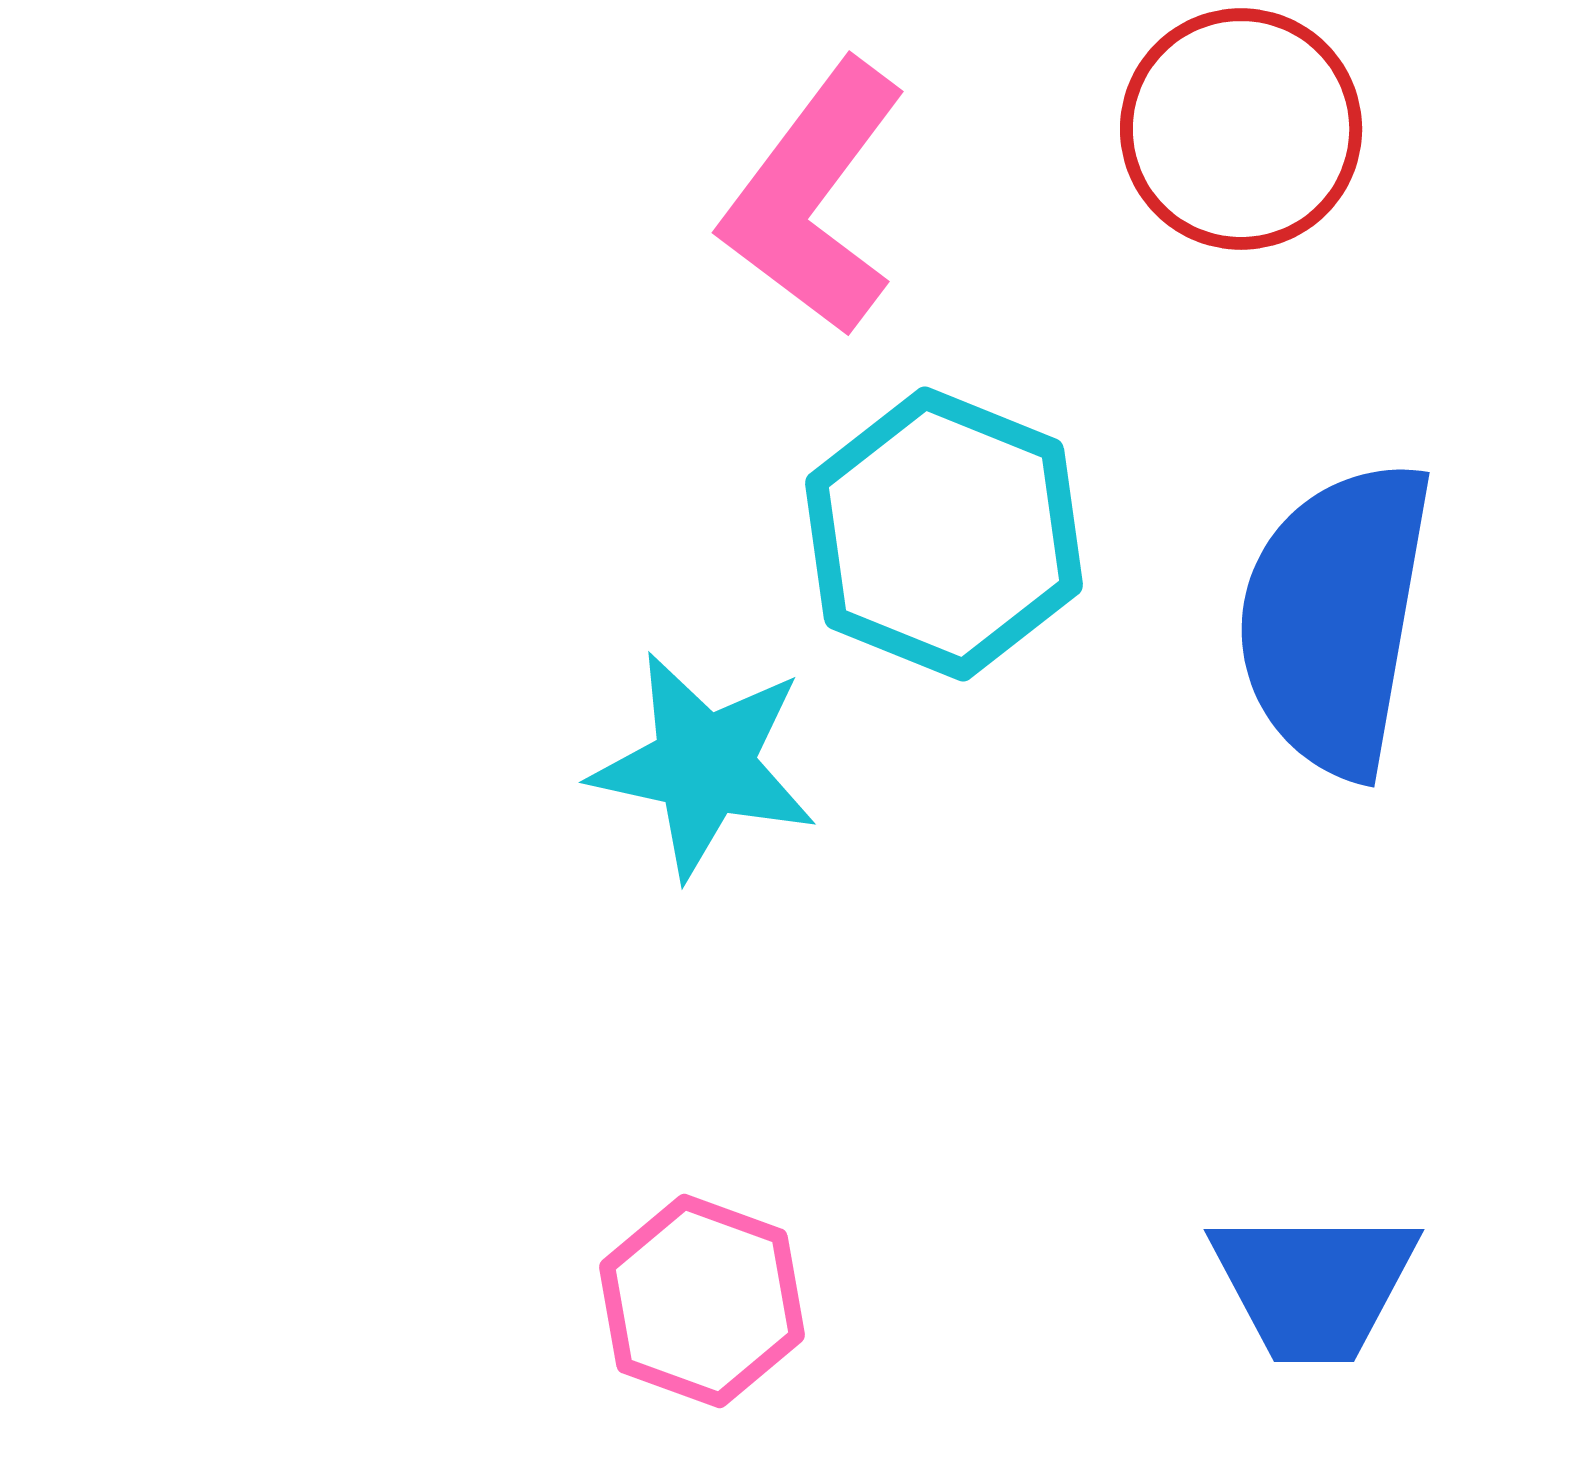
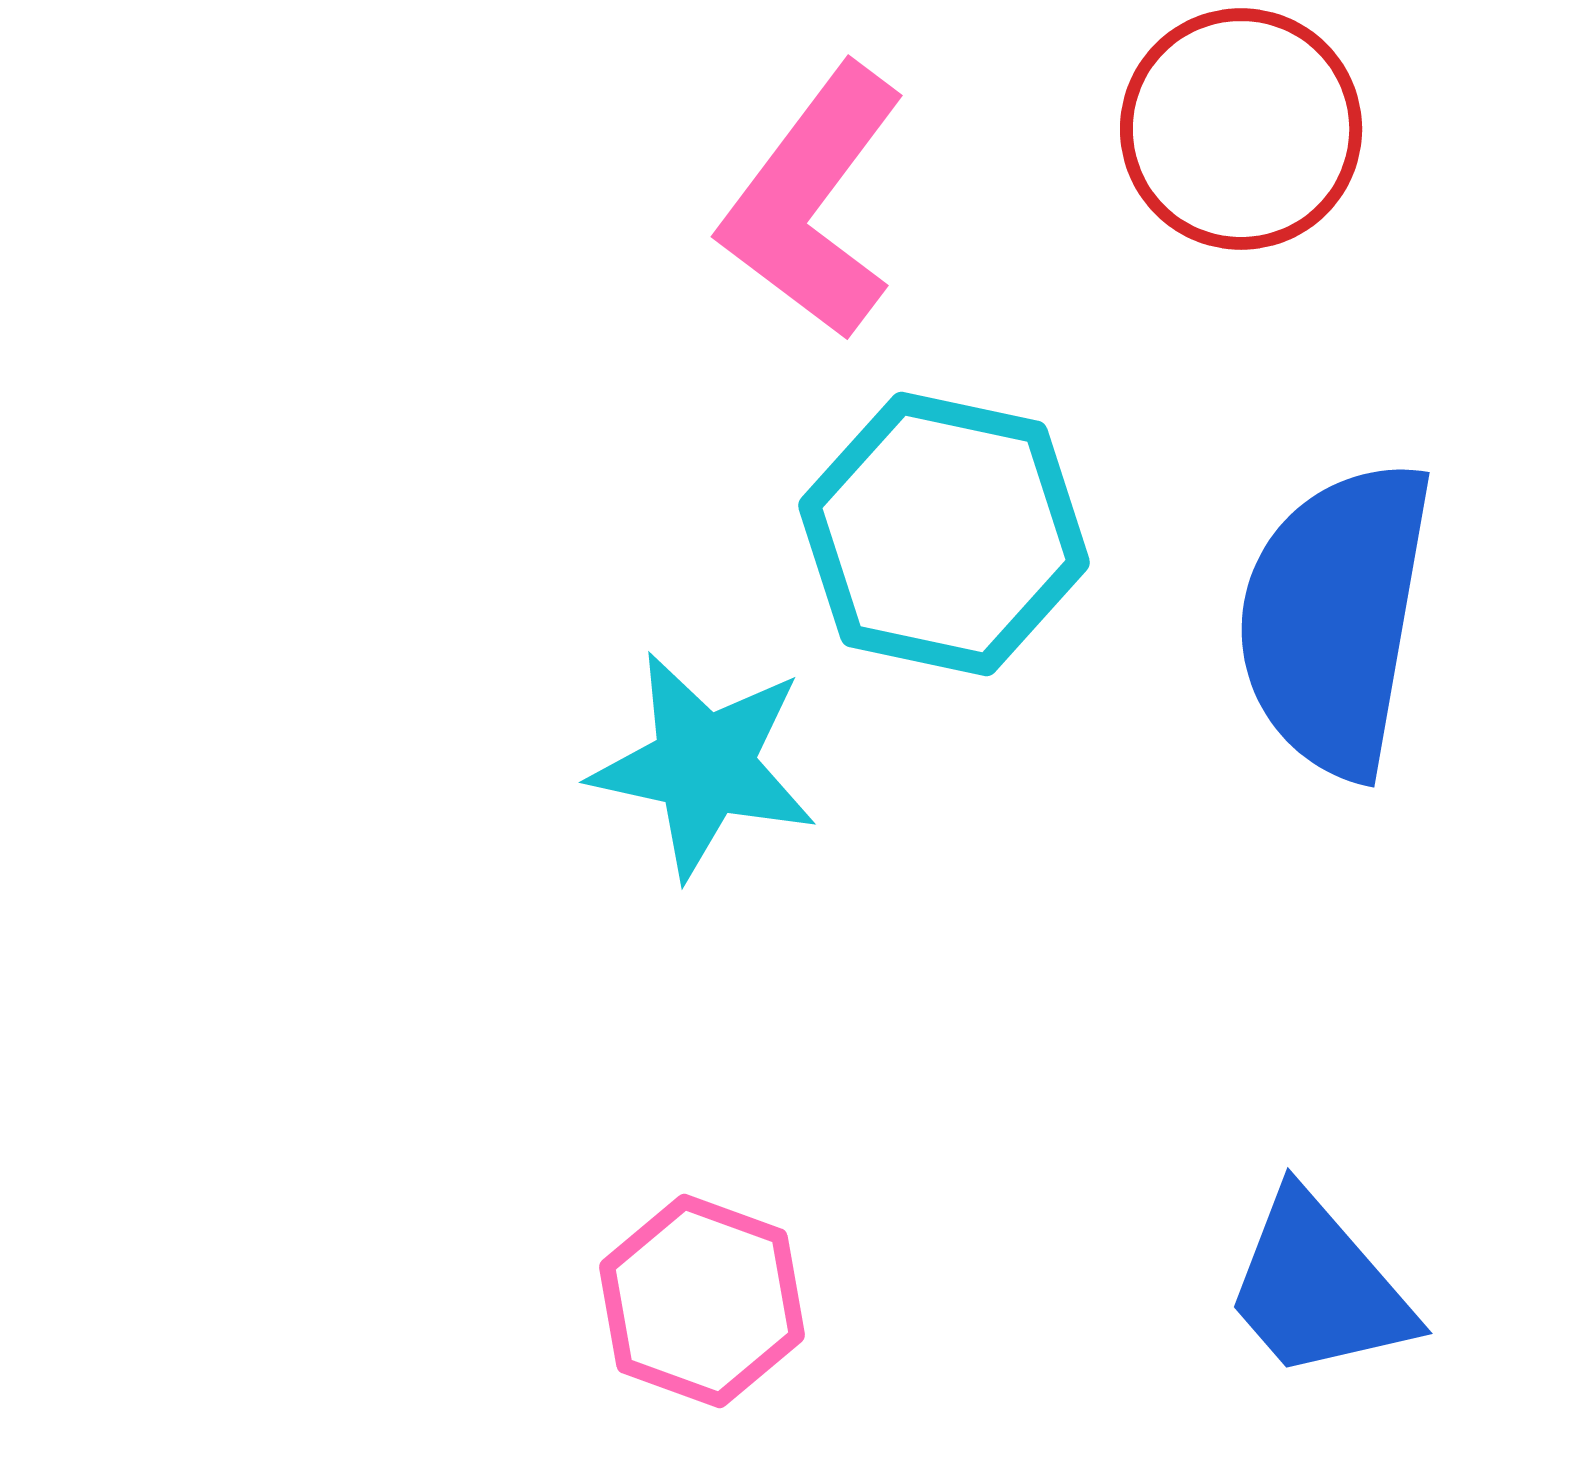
pink L-shape: moved 1 px left, 4 px down
cyan hexagon: rotated 10 degrees counterclockwise
blue trapezoid: moved 4 px right, 2 px down; rotated 49 degrees clockwise
